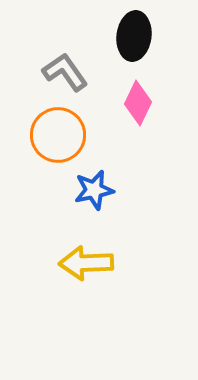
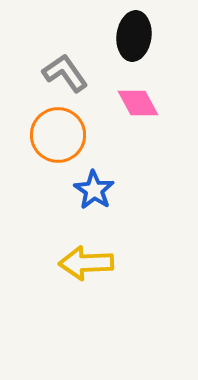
gray L-shape: moved 1 px down
pink diamond: rotated 54 degrees counterclockwise
blue star: rotated 27 degrees counterclockwise
